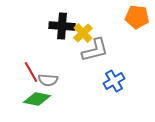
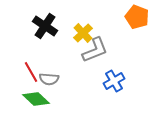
orange pentagon: rotated 15 degrees clockwise
black cross: moved 17 px left; rotated 30 degrees clockwise
gray L-shape: rotated 8 degrees counterclockwise
gray semicircle: moved 1 px right, 1 px up
green diamond: moved 1 px left; rotated 32 degrees clockwise
